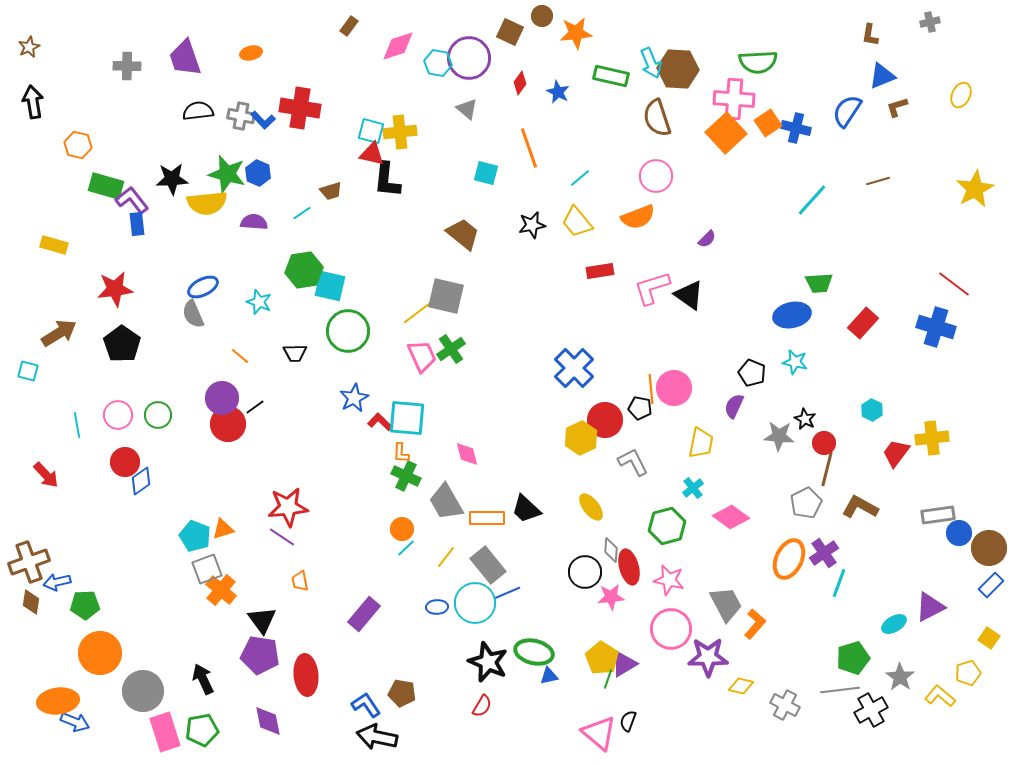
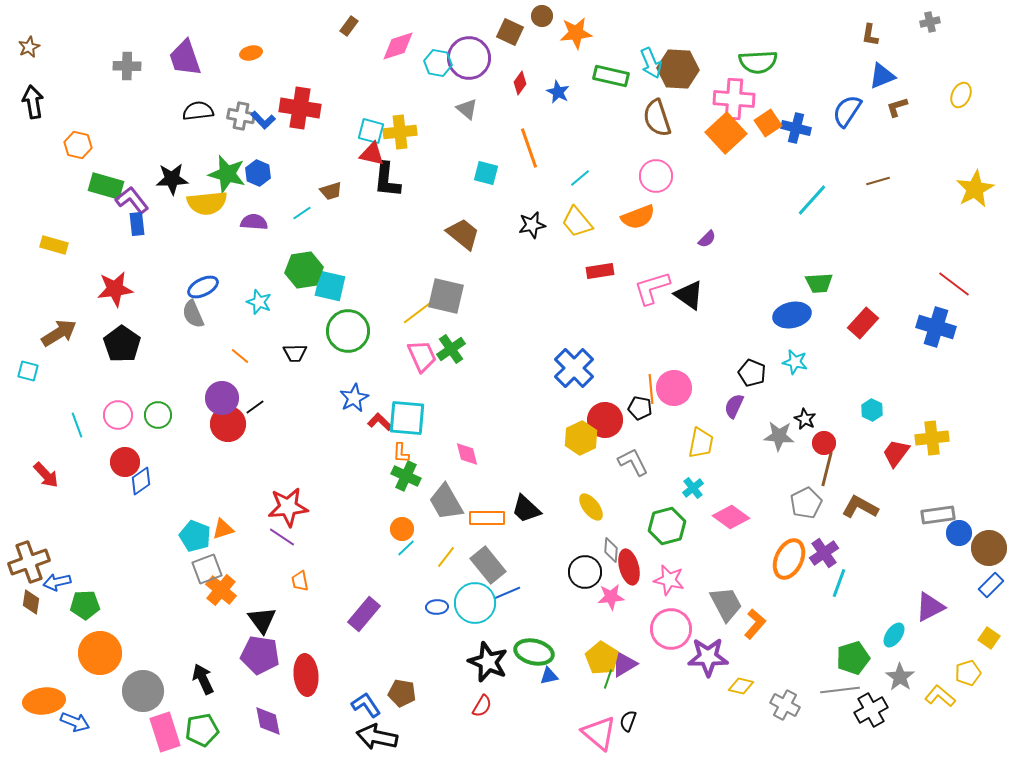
cyan line at (77, 425): rotated 10 degrees counterclockwise
cyan ellipse at (894, 624): moved 11 px down; rotated 25 degrees counterclockwise
orange ellipse at (58, 701): moved 14 px left
